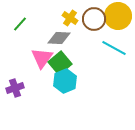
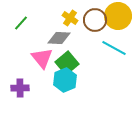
brown circle: moved 1 px right, 1 px down
green line: moved 1 px right, 1 px up
pink triangle: rotated 15 degrees counterclockwise
green square: moved 7 px right
cyan hexagon: moved 1 px up
purple cross: moved 5 px right; rotated 18 degrees clockwise
